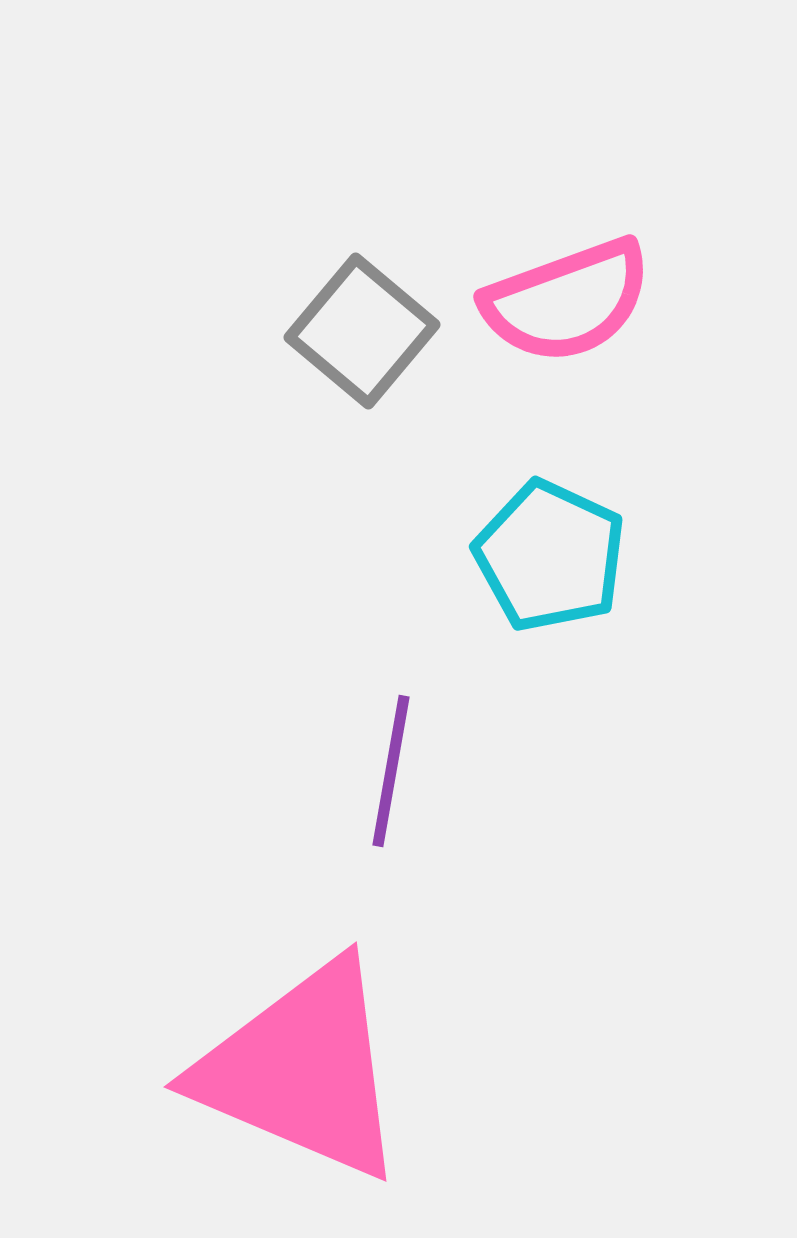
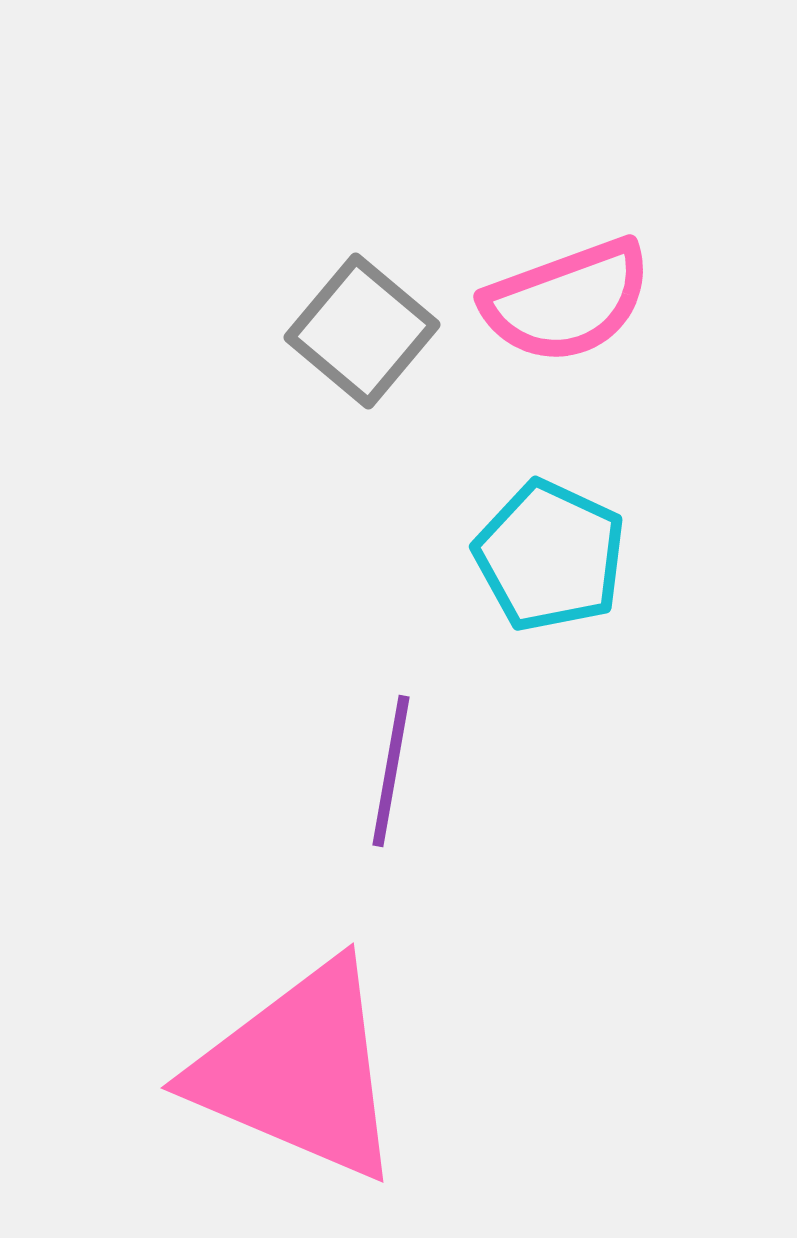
pink triangle: moved 3 px left, 1 px down
